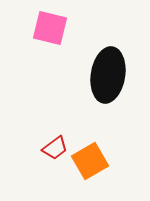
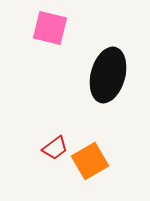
black ellipse: rotated 6 degrees clockwise
